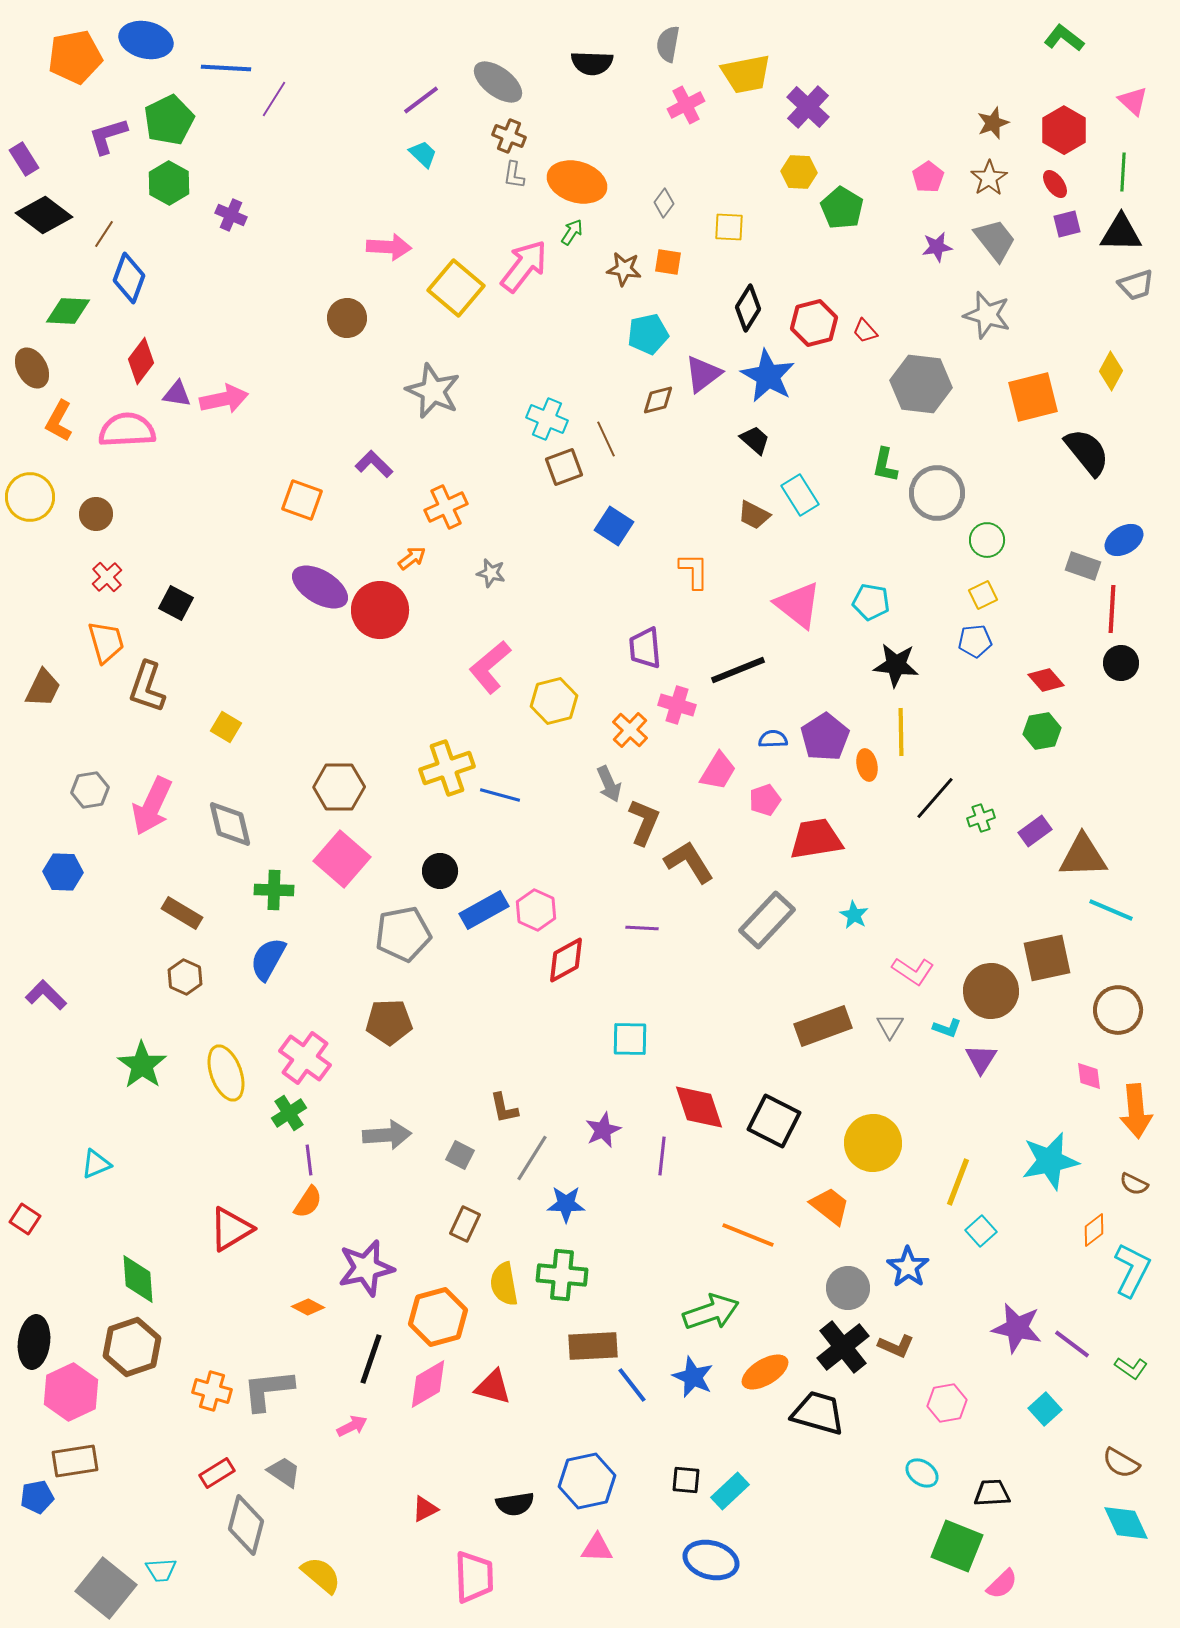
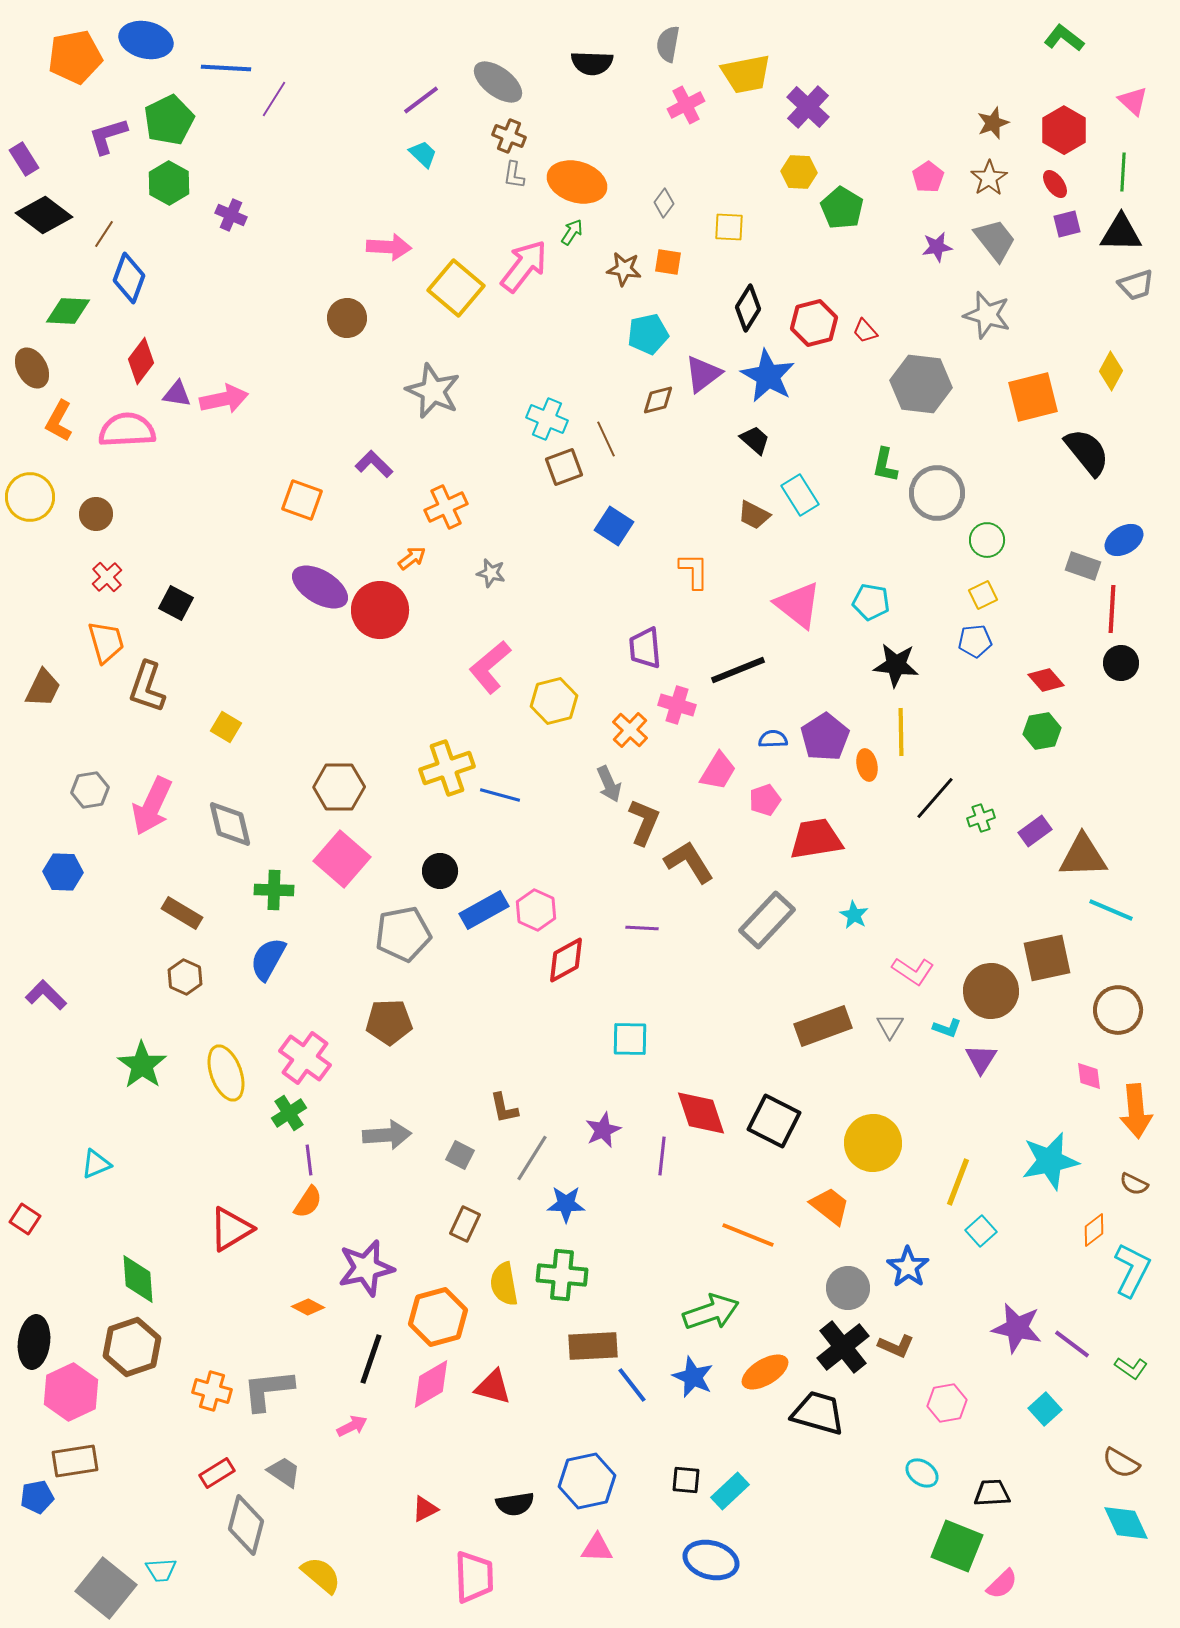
red diamond at (699, 1107): moved 2 px right, 6 px down
pink diamond at (428, 1384): moved 3 px right
